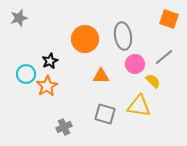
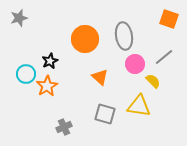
gray ellipse: moved 1 px right
orange triangle: moved 1 px left, 1 px down; rotated 42 degrees clockwise
